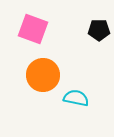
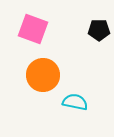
cyan semicircle: moved 1 px left, 4 px down
